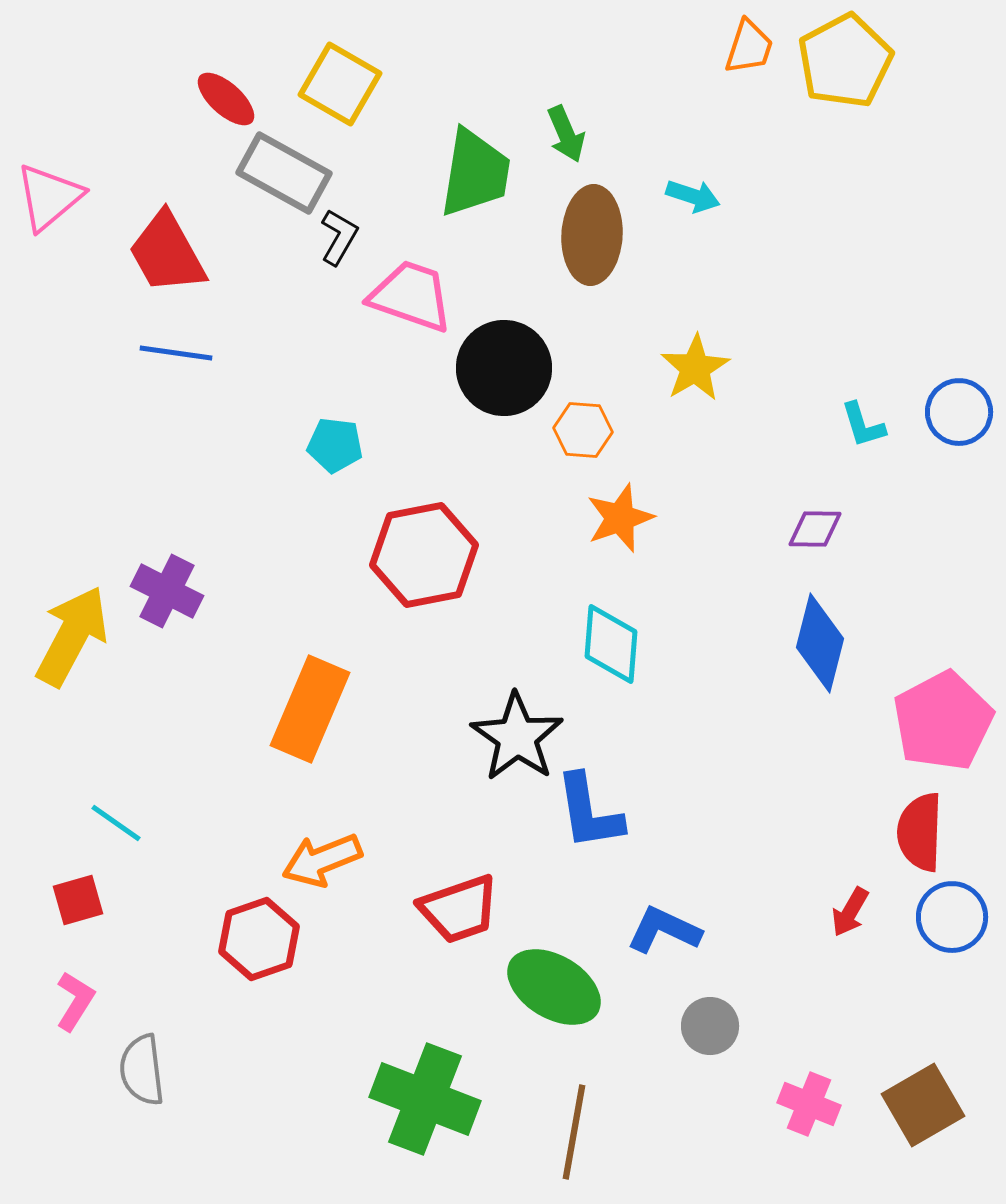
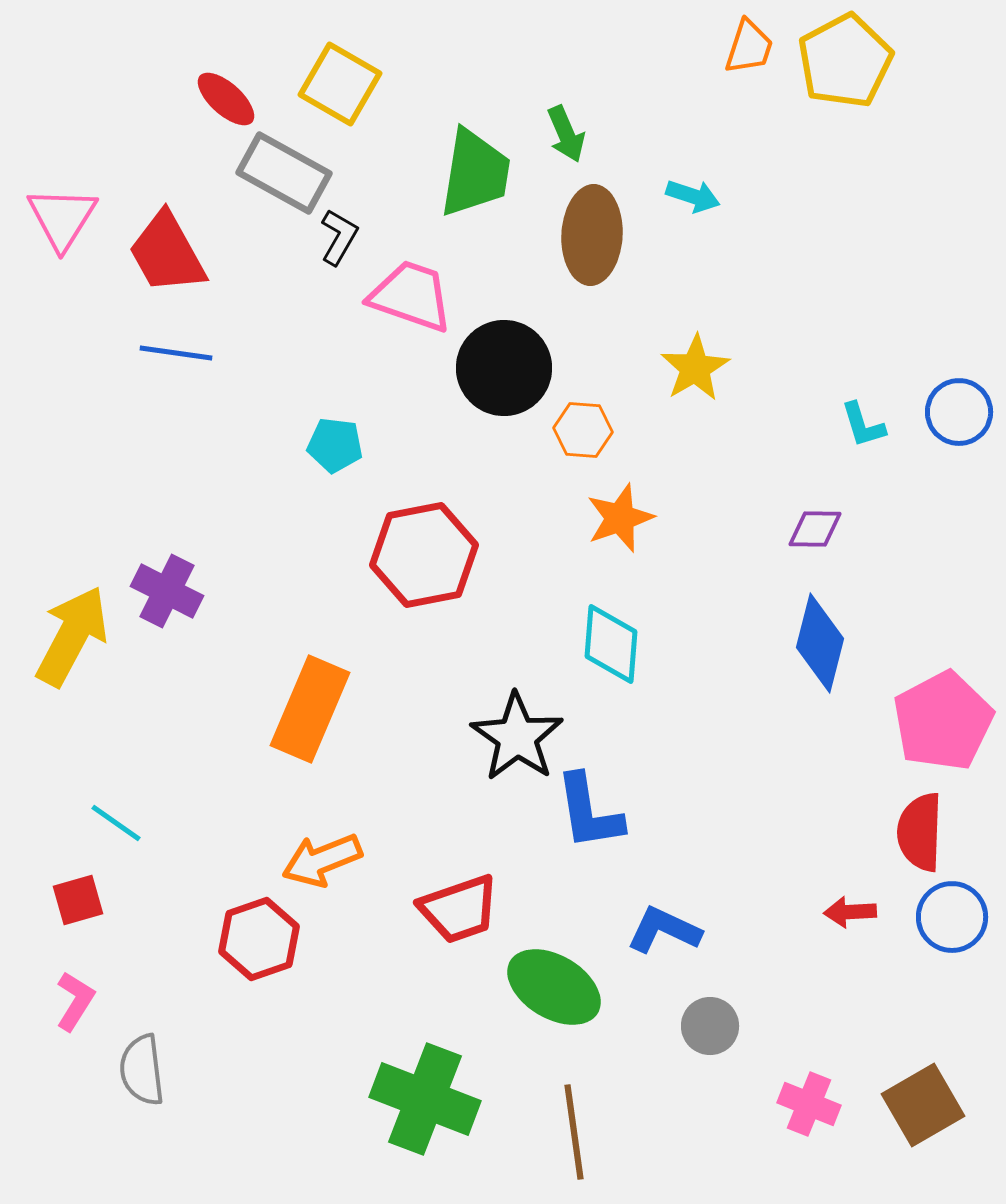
pink triangle at (49, 197): moved 13 px right, 21 px down; rotated 18 degrees counterclockwise
red arrow at (850, 912): rotated 57 degrees clockwise
brown line at (574, 1132): rotated 18 degrees counterclockwise
